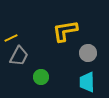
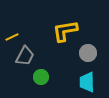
yellow line: moved 1 px right, 1 px up
gray trapezoid: moved 6 px right
